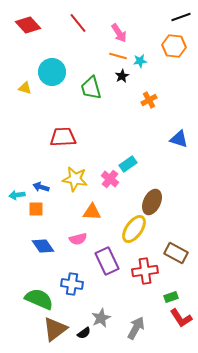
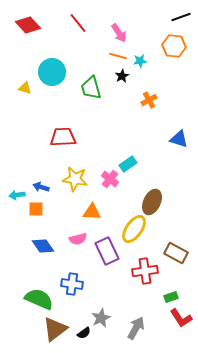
purple rectangle: moved 10 px up
